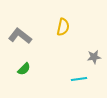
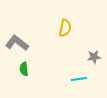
yellow semicircle: moved 2 px right, 1 px down
gray L-shape: moved 3 px left, 7 px down
green semicircle: rotated 128 degrees clockwise
